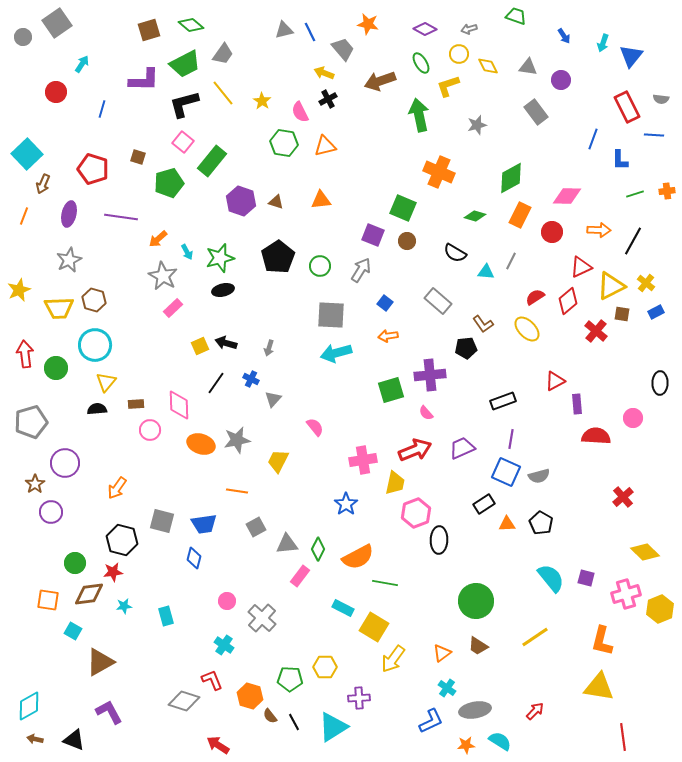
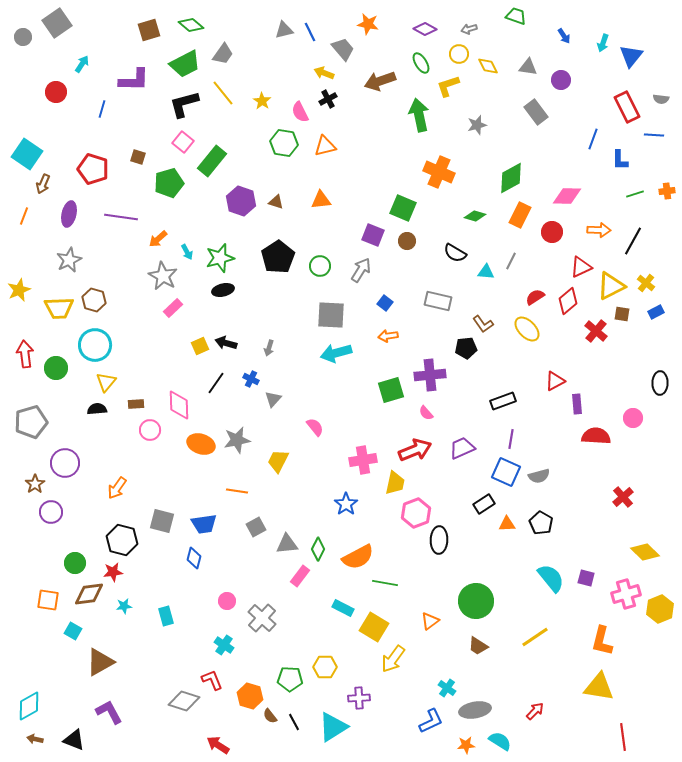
purple L-shape at (144, 80): moved 10 px left
cyan square at (27, 154): rotated 12 degrees counterclockwise
gray rectangle at (438, 301): rotated 28 degrees counterclockwise
orange triangle at (442, 653): moved 12 px left, 32 px up
